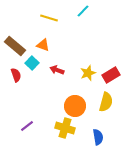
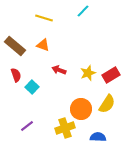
yellow line: moved 5 px left
cyan square: moved 24 px down
red arrow: moved 2 px right
yellow semicircle: moved 1 px right, 2 px down; rotated 18 degrees clockwise
orange circle: moved 6 px right, 3 px down
yellow cross: rotated 36 degrees counterclockwise
blue semicircle: rotated 77 degrees counterclockwise
